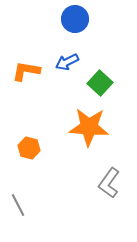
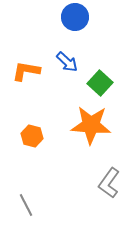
blue circle: moved 2 px up
blue arrow: rotated 110 degrees counterclockwise
orange star: moved 2 px right, 2 px up
orange hexagon: moved 3 px right, 12 px up
gray line: moved 8 px right
